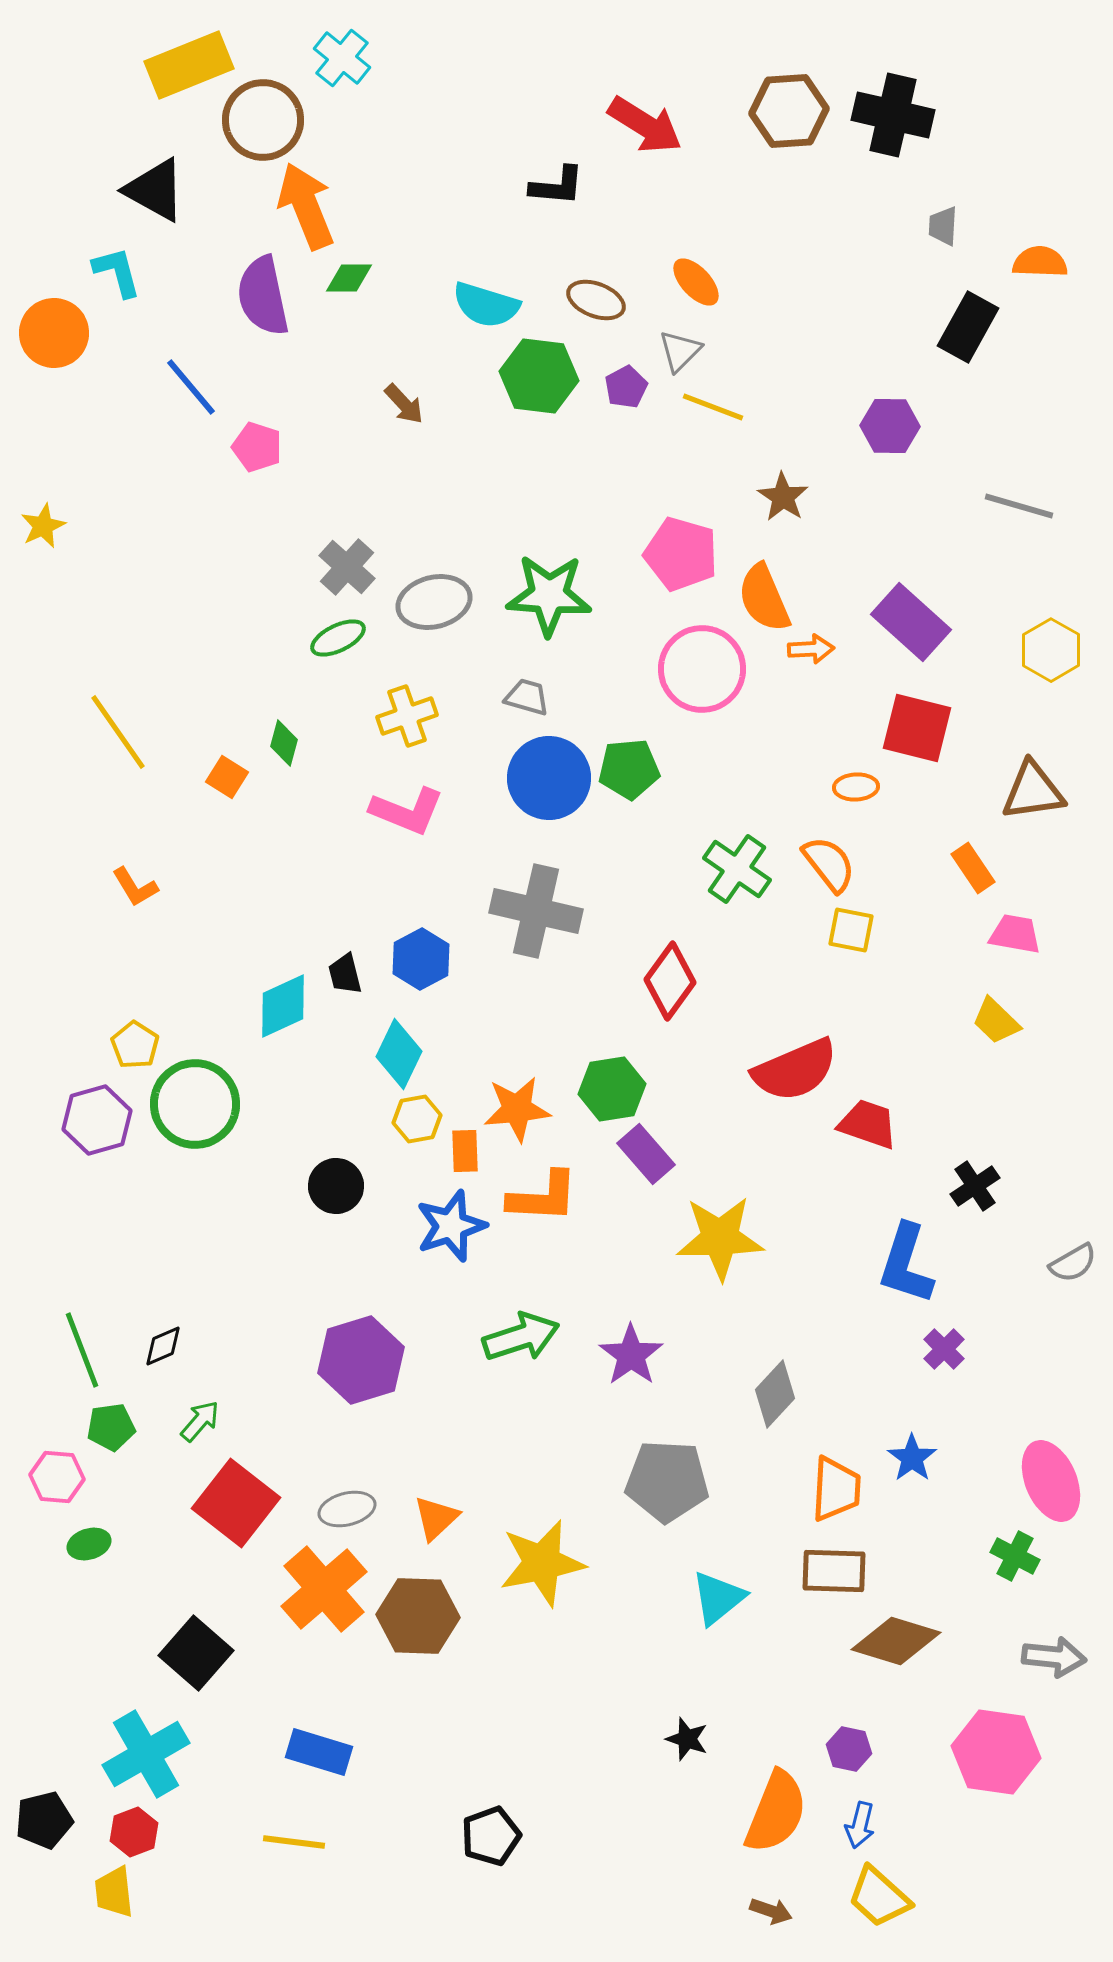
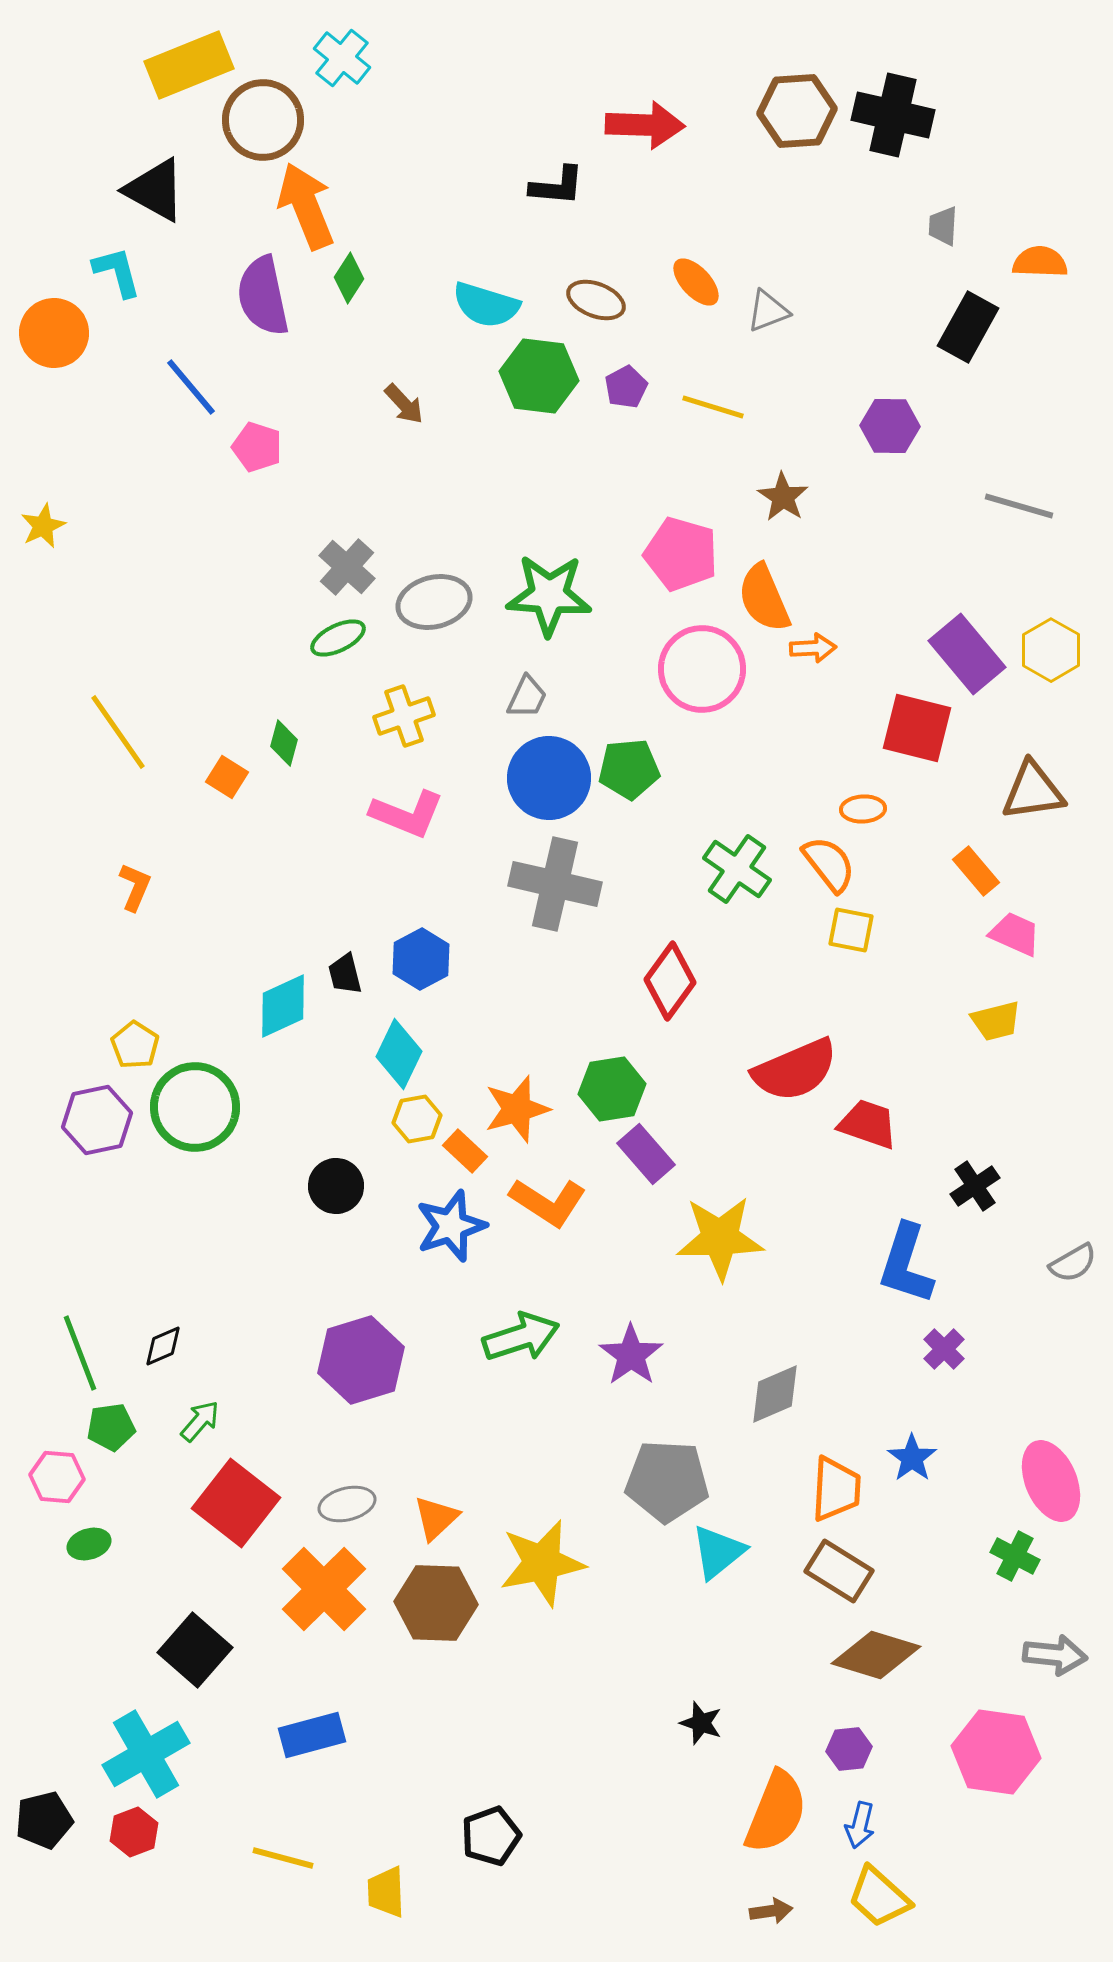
brown hexagon at (789, 111): moved 8 px right
red arrow at (645, 125): rotated 30 degrees counterclockwise
green diamond at (349, 278): rotated 57 degrees counterclockwise
gray triangle at (680, 351): moved 88 px right, 40 px up; rotated 24 degrees clockwise
yellow line at (713, 407): rotated 4 degrees counterclockwise
purple rectangle at (911, 622): moved 56 px right, 32 px down; rotated 8 degrees clockwise
orange arrow at (811, 649): moved 2 px right, 1 px up
gray trapezoid at (527, 697): rotated 99 degrees clockwise
yellow cross at (407, 716): moved 3 px left
orange ellipse at (856, 787): moved 7 px right, 22 px down
pink L-shape at (407, 811): moved 3 px down
orange rectangle at (973, 868): moved 3 px right, 3 px down; rotated 6 degrees counterclockwise
orange L-shape at (135, 887): rotated 126 degrees counterclockwise
gray cross at (536, 911): moved 19 px right, 27 px up
pink trapezoid at (1015, 934): rotated 14 degrees clockwise
yellow trapezoid at (996, 1021): rotated 58 degrees counterclockwise
green circle at (195, 1104): moved 3 px down
orange star at (517, 1109): rotated 10 degrees counterclockwise
purple hexagon at (97, 1120): rotated 4 degrees clockwise
orange rectangle at (465, 1151): rotated 45 degrees counterclockwise
orange L-shape at (543, 1197): moved 5 px right, 5 px down; rotated 30 degrees clockwise
green line at (82, 1350): moved 2 px left, 3 px down
gray diamond at (775, 1394): rotated 24 degrees clockwise
gray ellipse at (347, 1509): moved 5 px up
brown rectangle at (834, 1571): moved 5 px right; rotated 30 degrees clockwise
orange cross at (324, 1589): rotated 4 degrees counterclockwise
cyan triangle at (718, 1598): moved 46 px up
brown hexagon at (418, 1616): moved 18 px right, 13 px up
brown diamond at (896, 1641): moved 20 px left, 14 px down
black square at (196, 1653): moved 1 px left, 3 px up
gray arrow at (1054, 1657): moved 1 px right, 2 px up
black star at (687, 1739): moved 14 px right, 16 px up
purple hexagon at (849, 1749): rotated 18 degrees counterclockwise
blue rectangle at (319, 1752): moved 7 px left, 17 px up; rotated 32 degrees counterclockwise
yellow line at (294, 1842): moved 11 px left, 16 px down; rotated 8 degrees clockwise
yellow trapezoid at (114, 1892): moved 272 px right; rotated 4 degrees clockwise
brown arrow at (771, 1911): rotated 27 degrees counterclockwise
